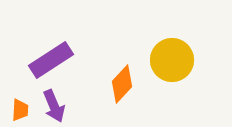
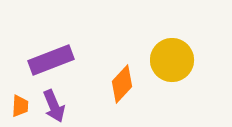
purple rectangle: rotated 12 degrees clockwise
orange trapezoid: moved 4 px up
